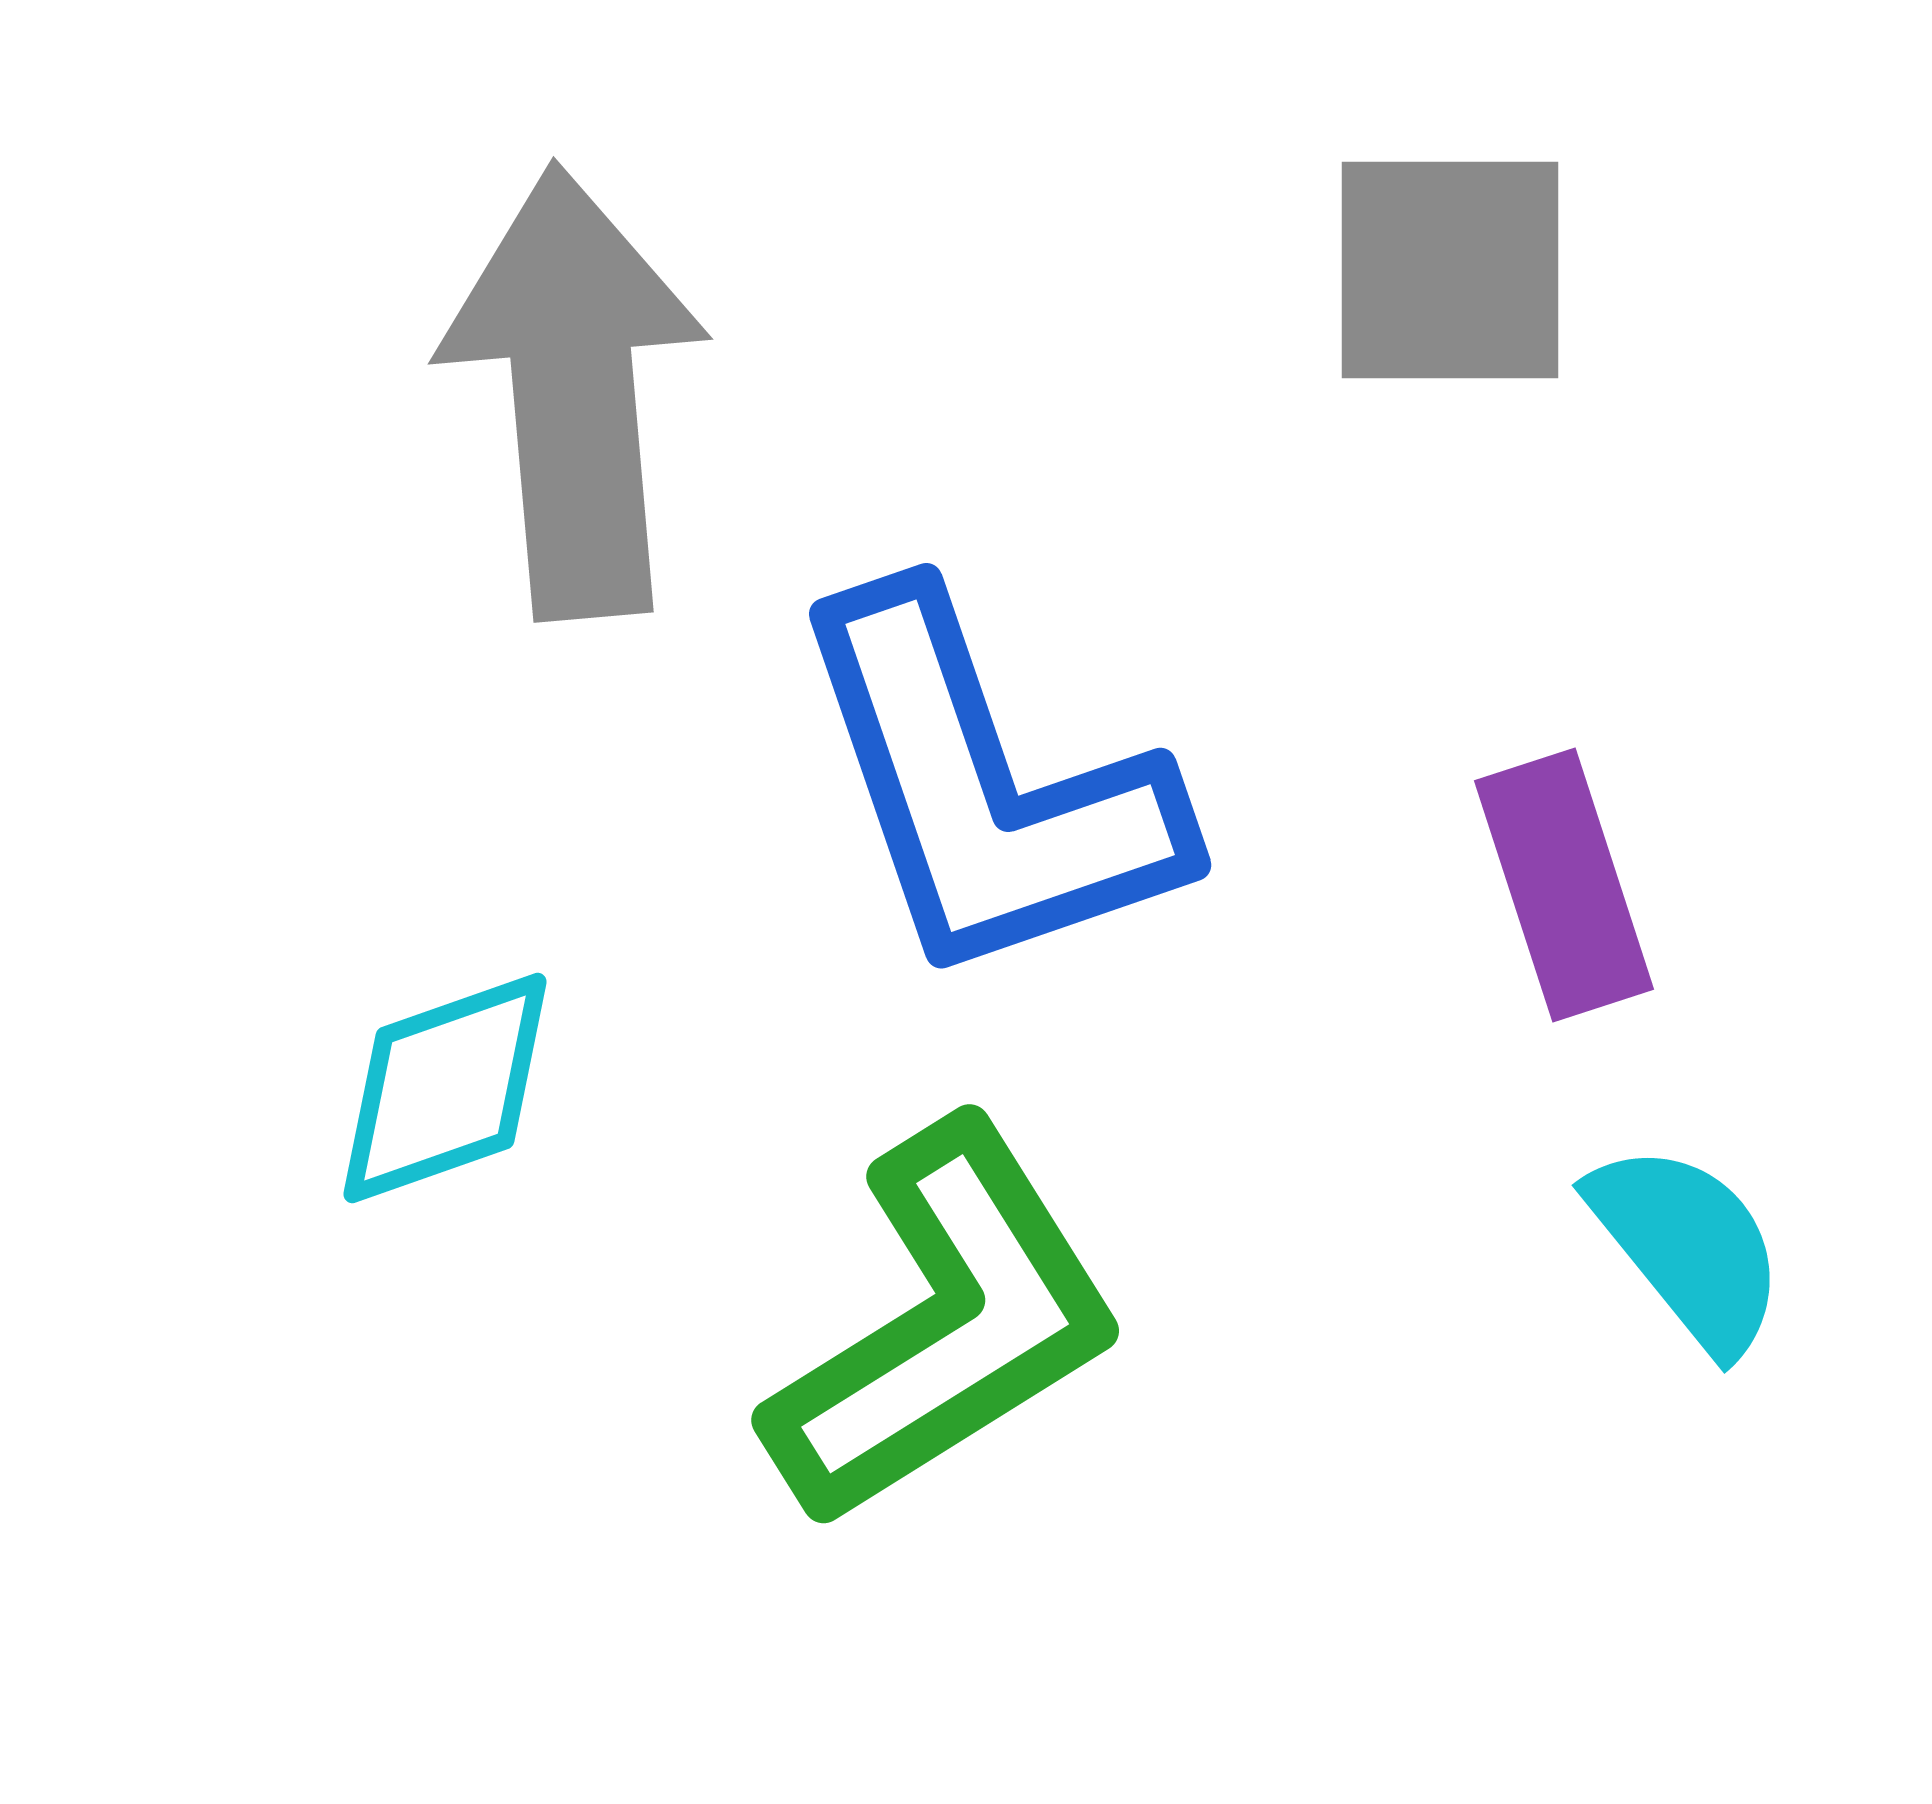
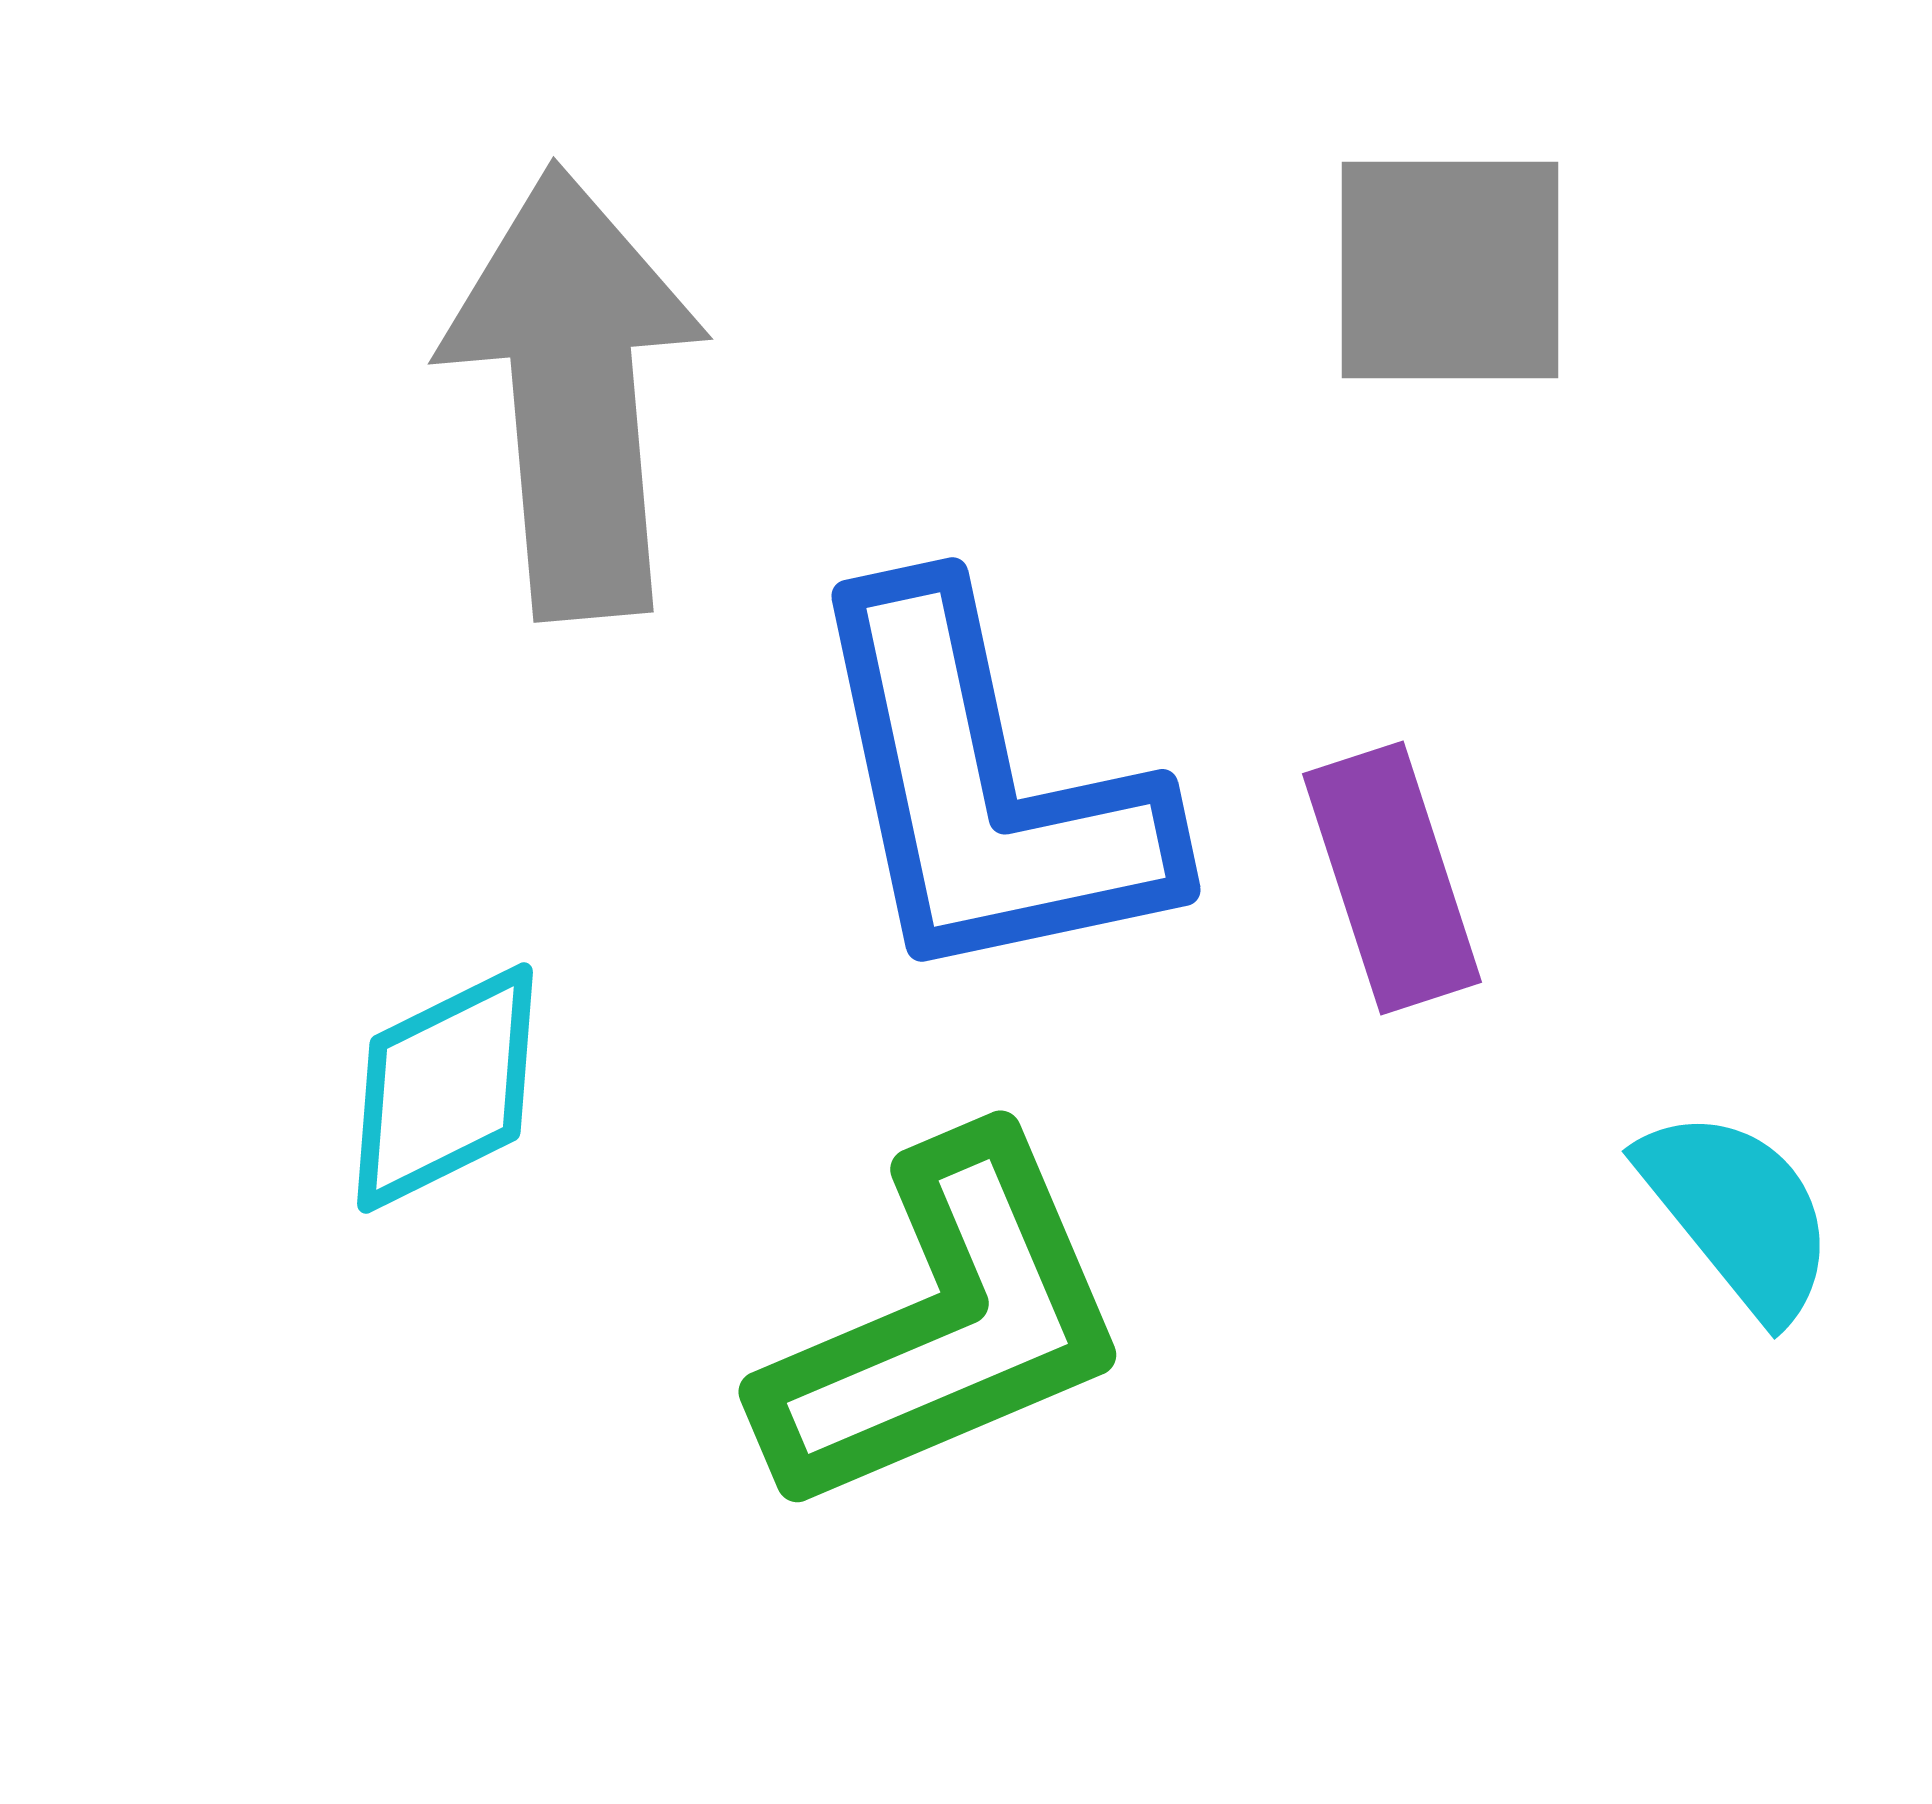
blue L-shape: rotated 7 degrees clockwise
purple rectangle: moved 172 px left, 7 px up
cyan diamond: rotated 7 degrees counterclockwise
cyan semicircle: moved 50 px right, 34 px up
green L-shape: rotated 9 degrees clockwise
